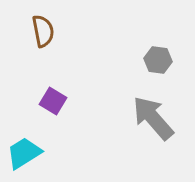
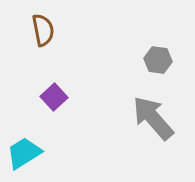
brown semicircle: moved 1 px up
purple square: moved 1 px right, 4 px up; rotated 16 degrees clockwise
